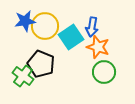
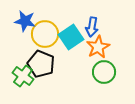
blue star: rotated 20 degrees clockwise
yellow circle: moved 8 px down
orange star: rotated 25 degrees clockwise
